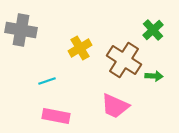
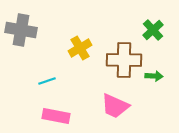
brown cross: rotated 32 degrees counterclockwise
